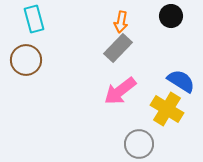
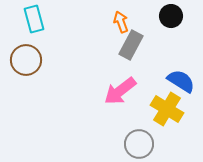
orange arrow: rotated 150 degrees clockwise
gray rectangle: moved 13 px right, 3 px up; rotated 16 degrees counterclockwise
